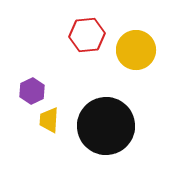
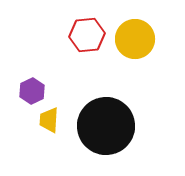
yellow circle: moved 1 px left, 11 px up
